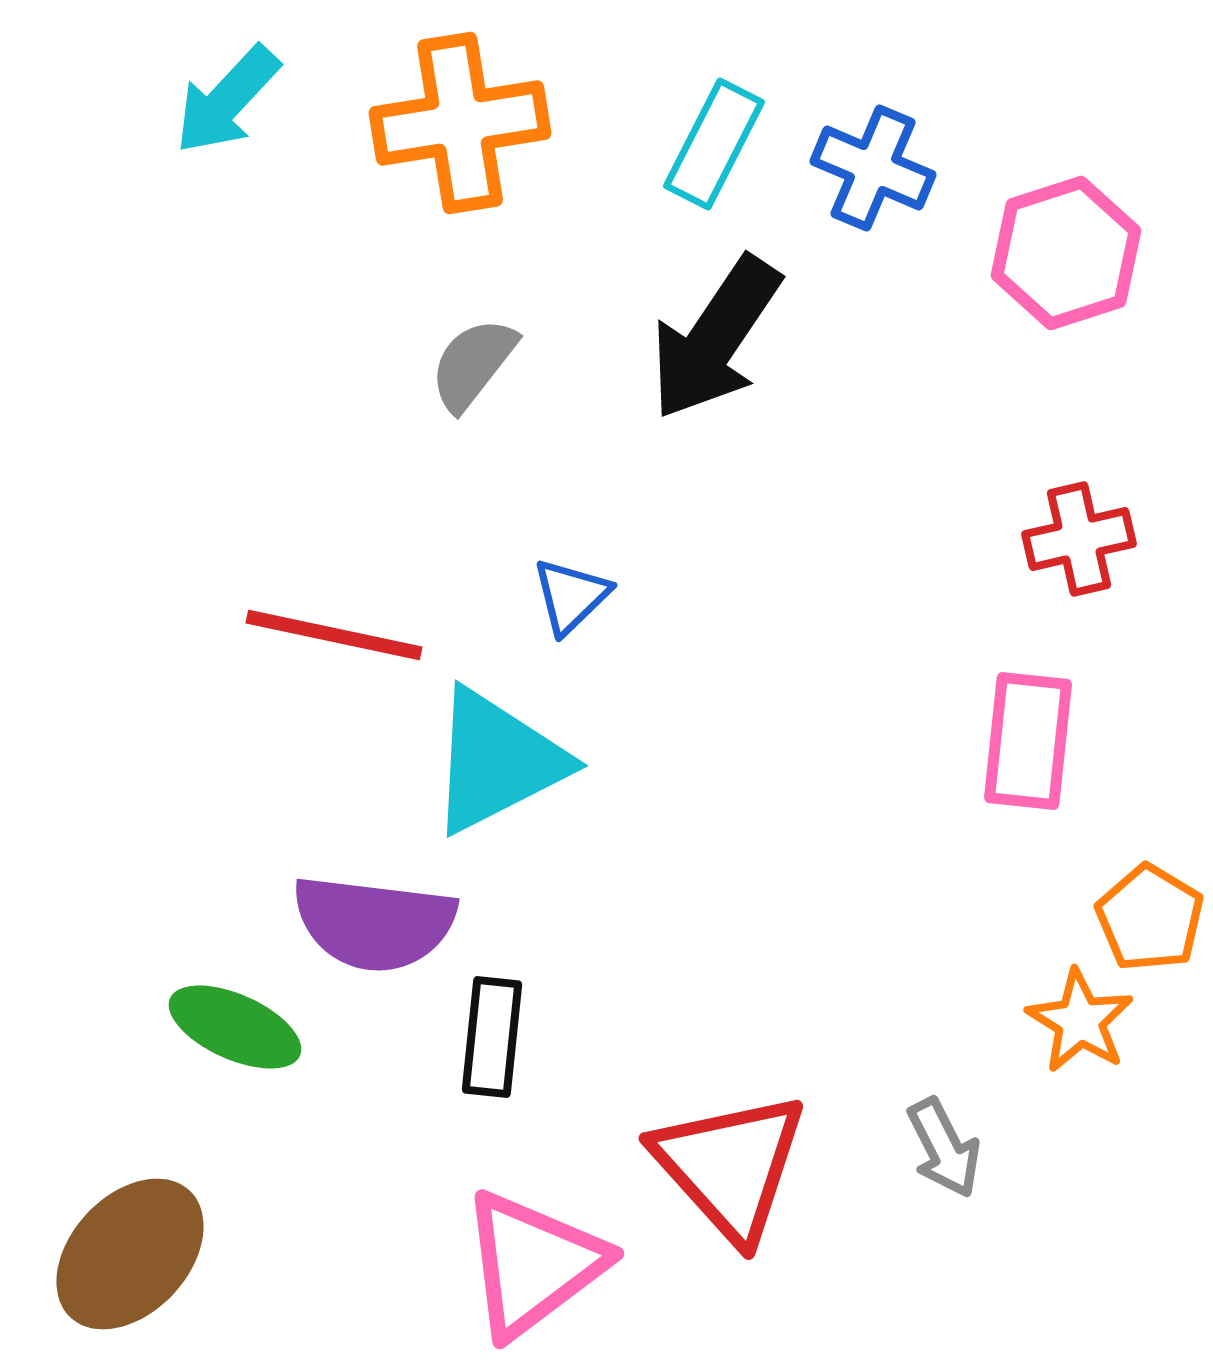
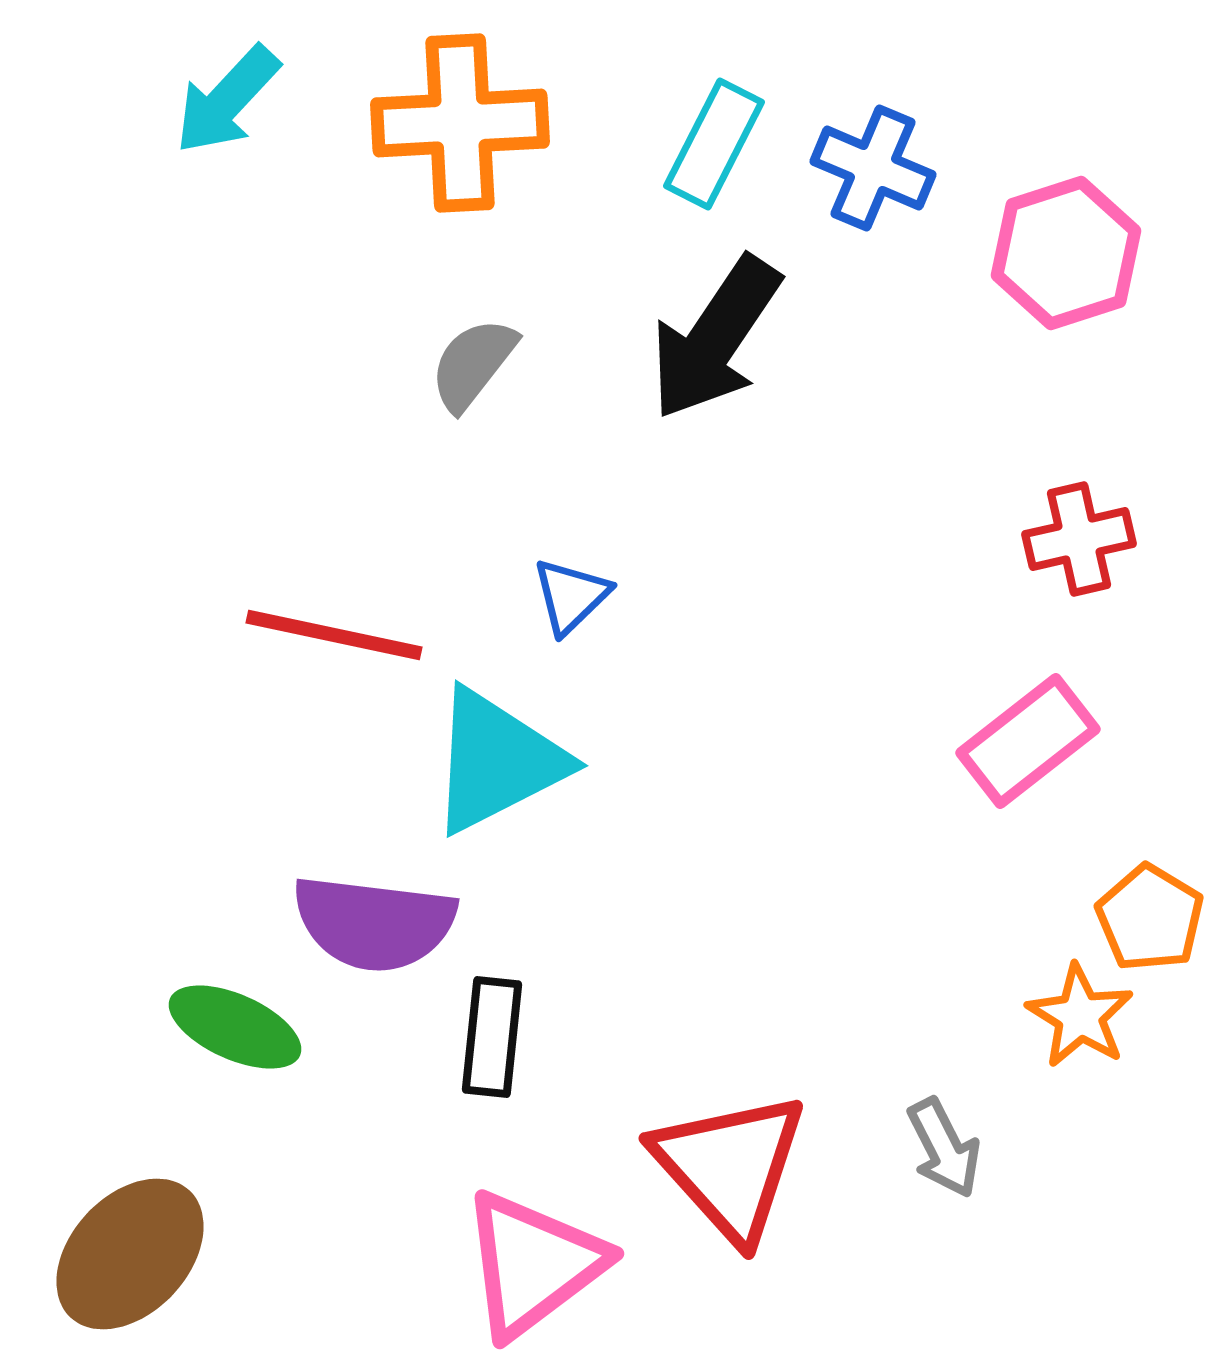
orange cross: rotated 6 degrees clockwise
pink rectangle: rotated 46 degrees clockwise
orange star: moved 5 px up
